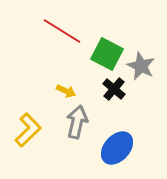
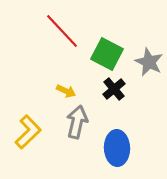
red line: rotated 15 degrees clockwise
gray star: moved 8 px right, 4 px up
black cross: rotated 10 degrees clockwise
yellow L-shape: moved 2 px down
blue ellipse: rotated 44 degrees counterclockwise
